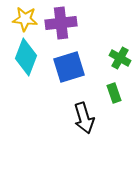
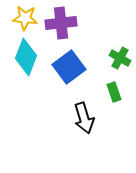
yellow star: moved 1 px up
blue square: rotated 20 degrees counterclockwise
green rectangle: moved 1 px up
